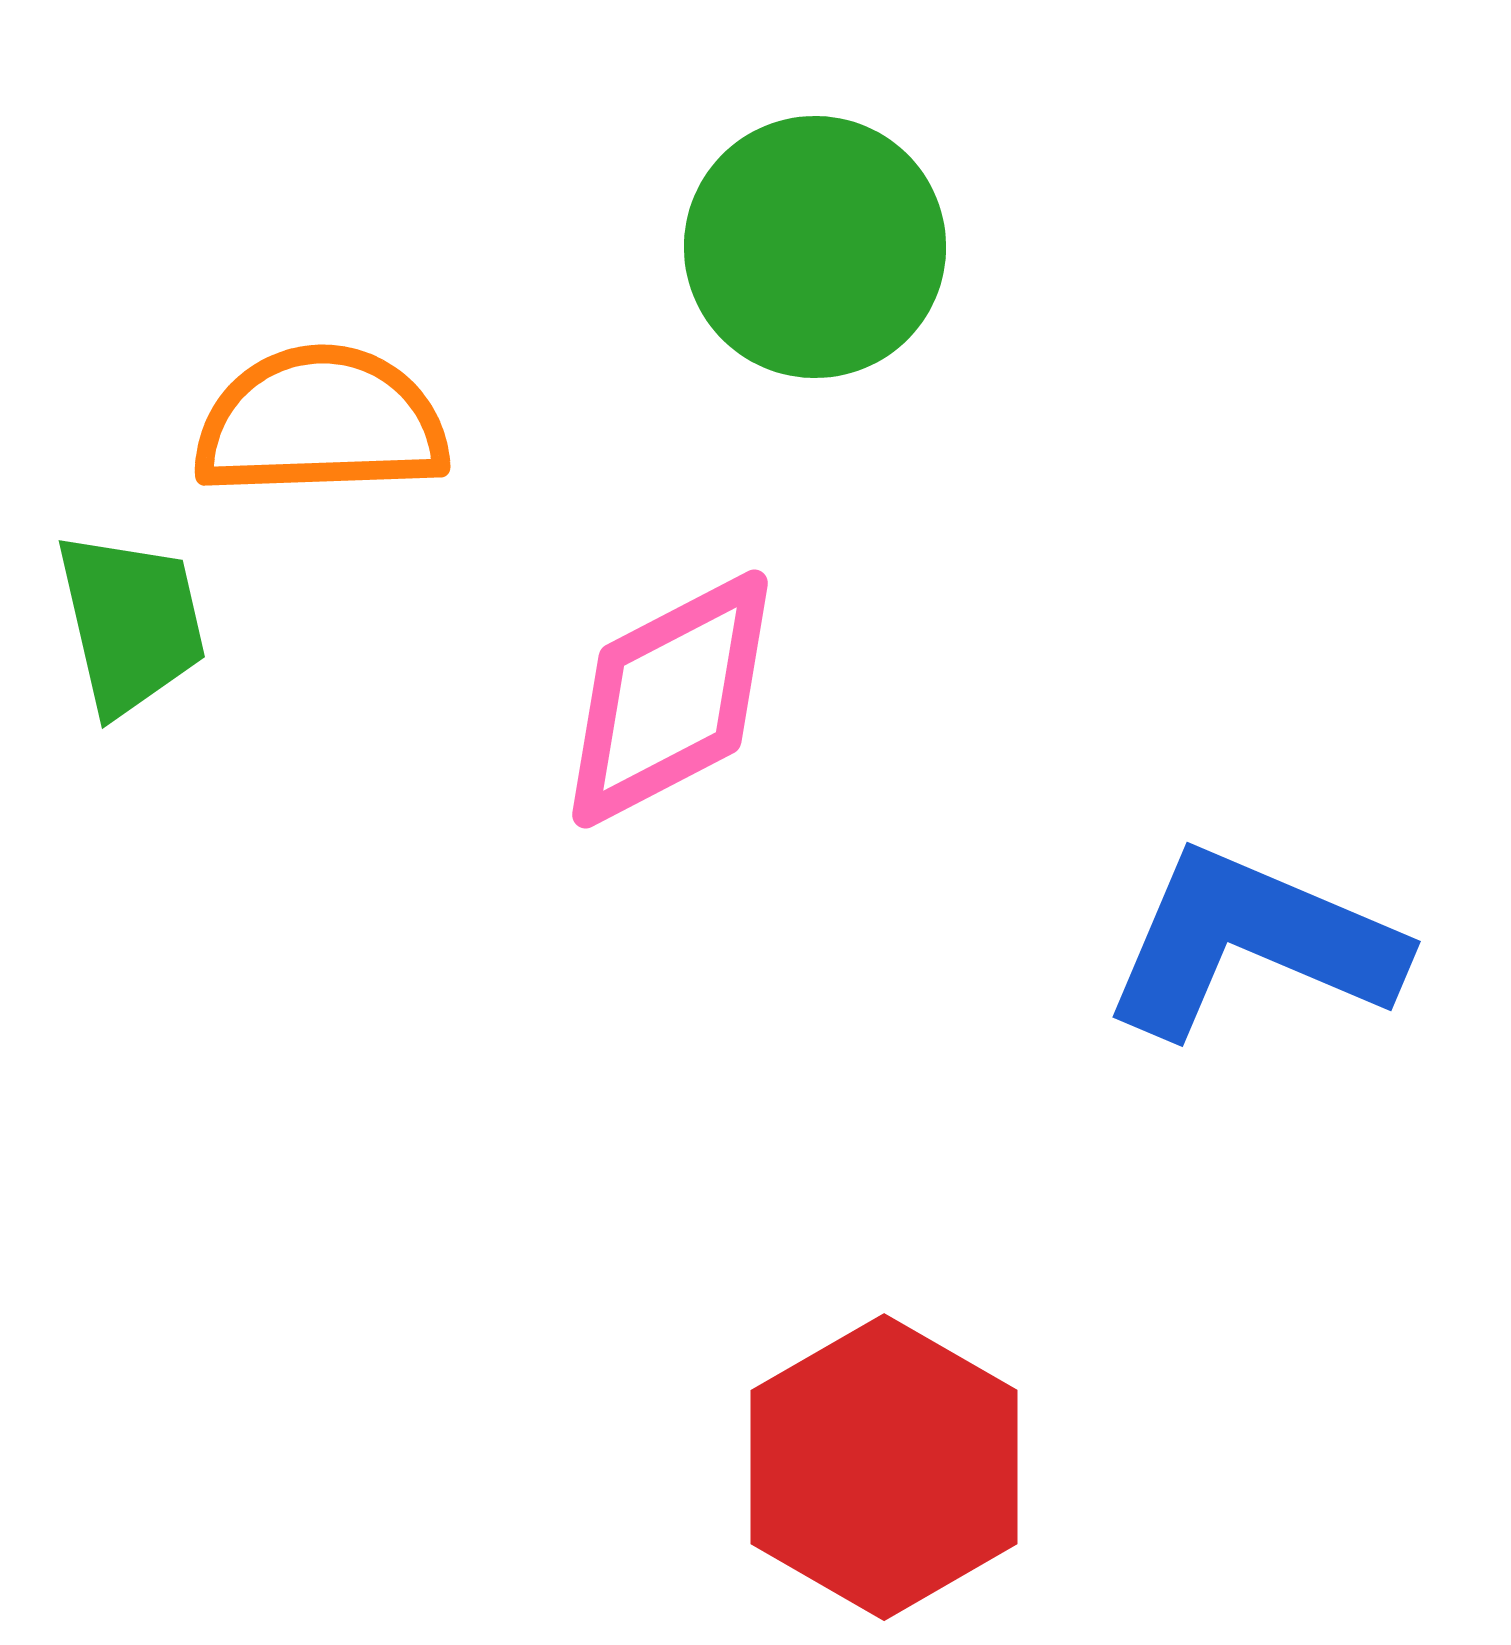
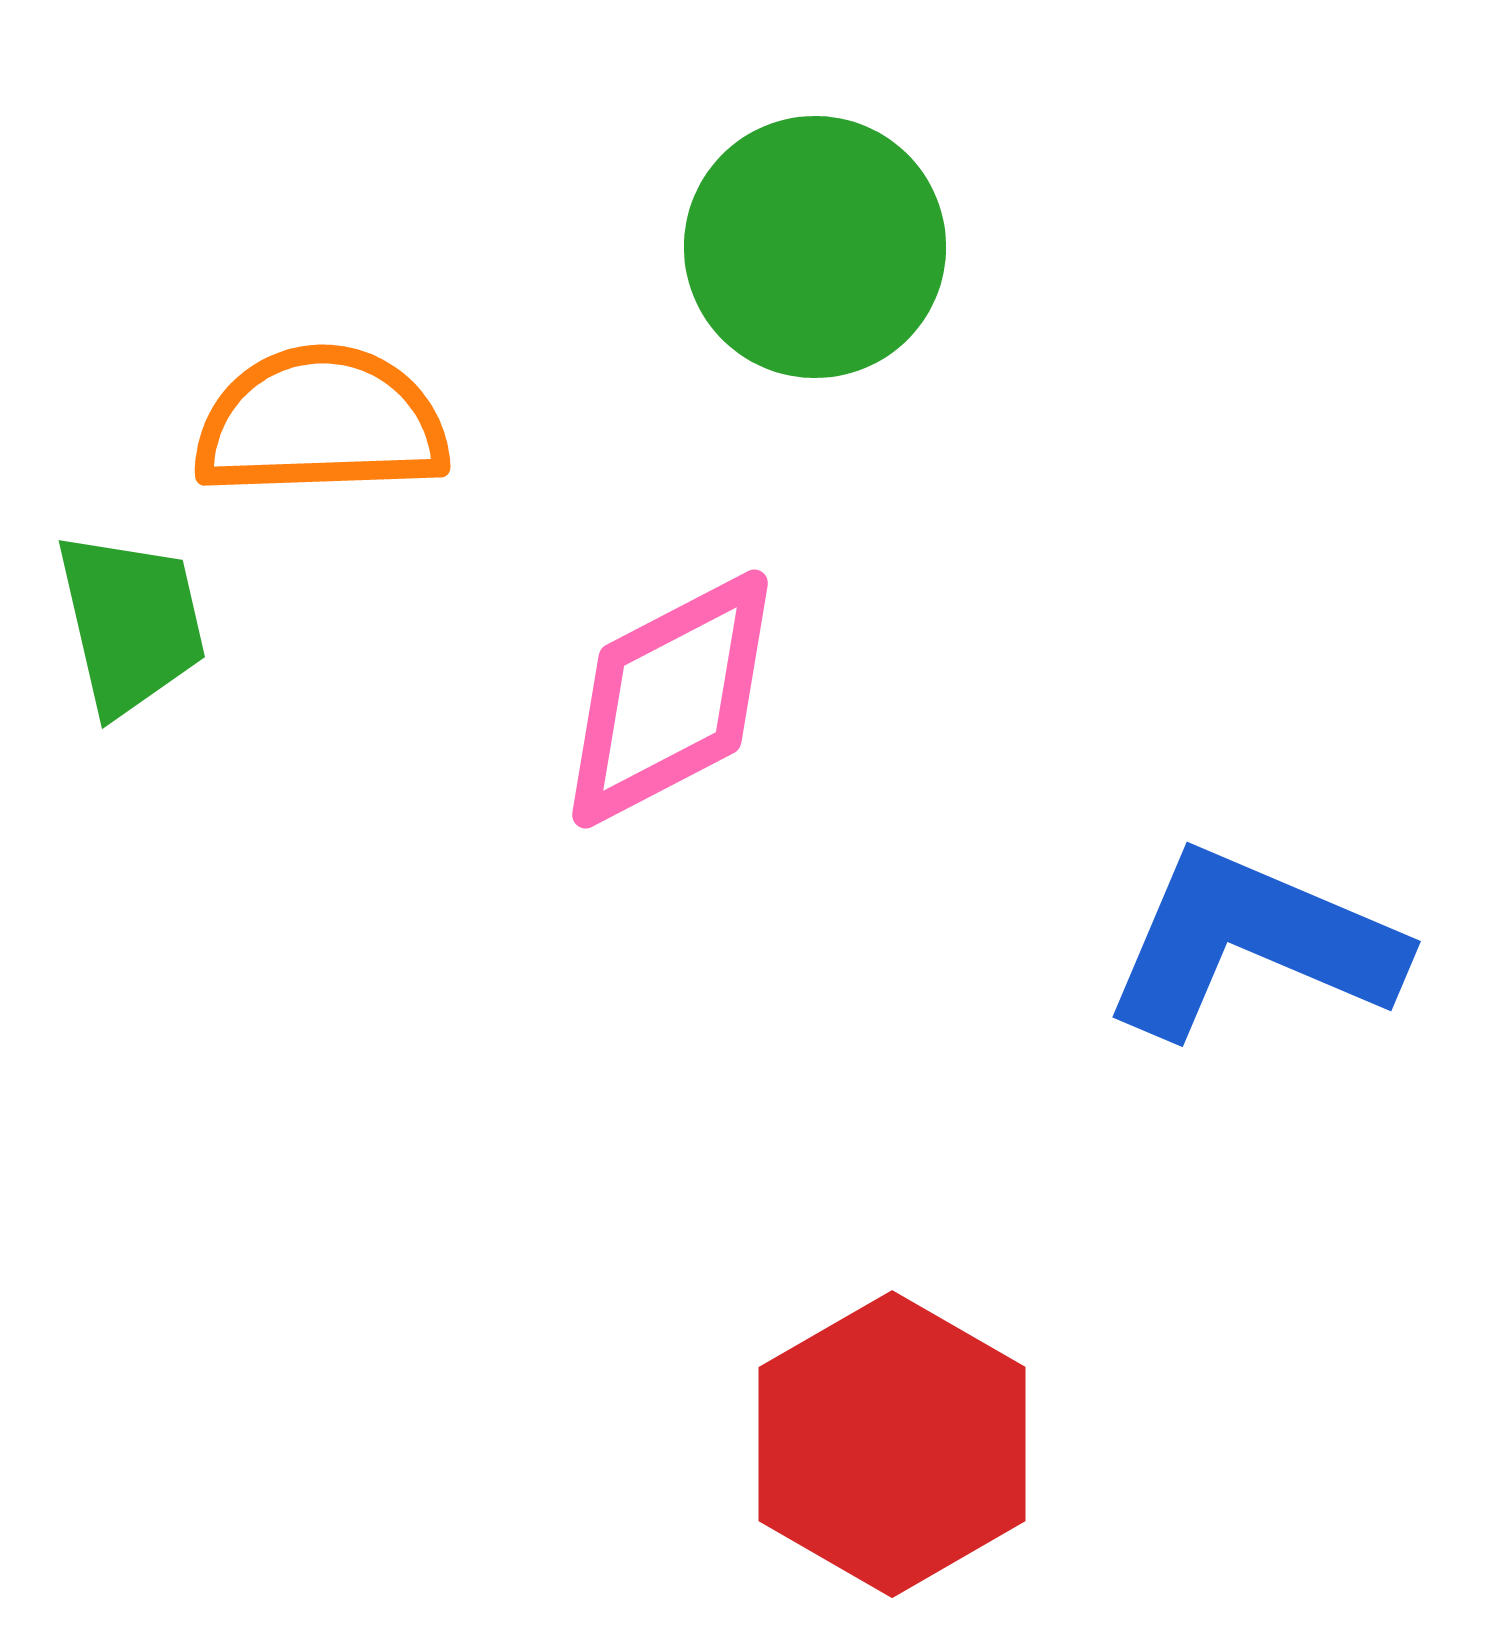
red hexagon: moved 8 px right, 23 px up
